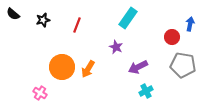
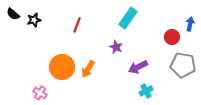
black star: moved 9 px left
